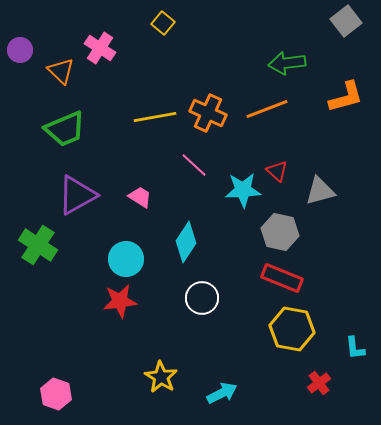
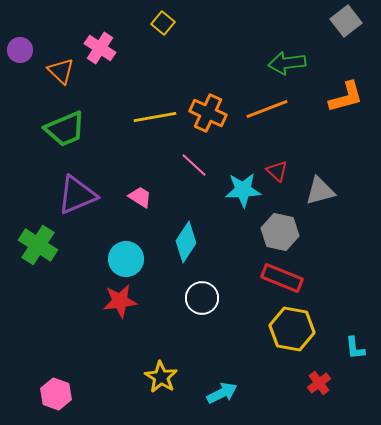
purple triangle: rotated 6 degrees clockwise
